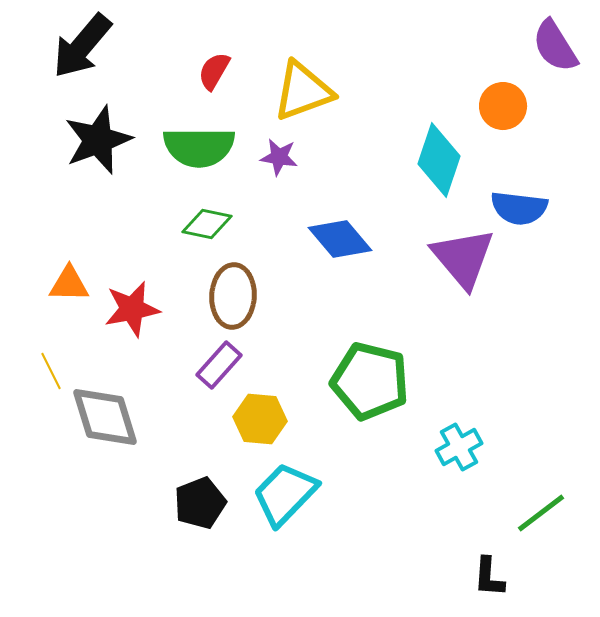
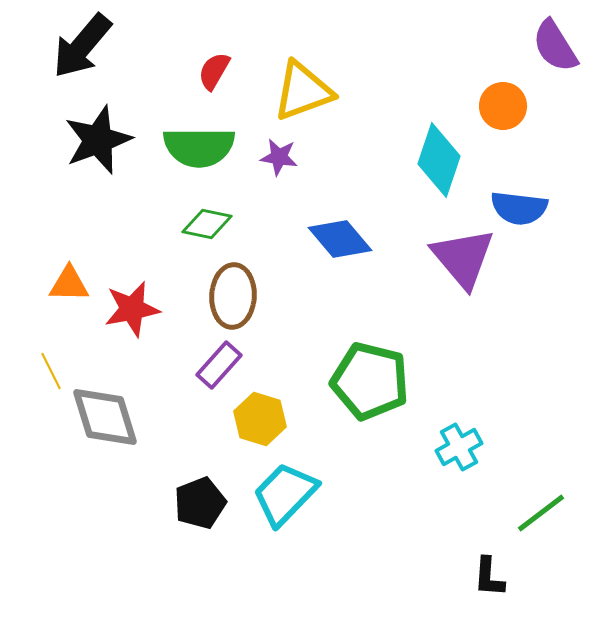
yellow hexagon: rotated 12 degrees clockwise
